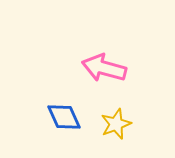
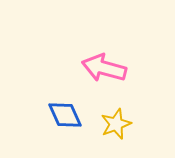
blue diamond: moved 1 px right, 2 px up
